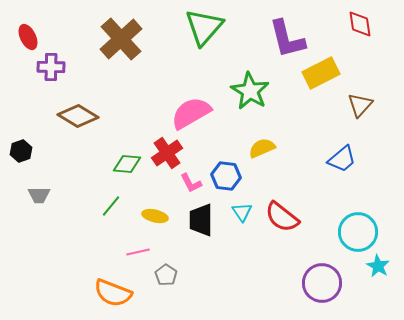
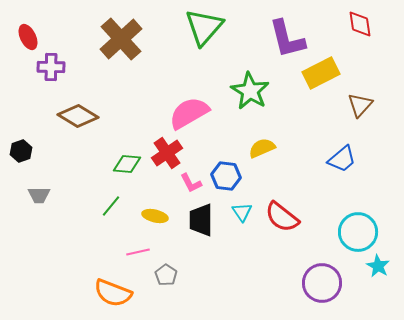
pink semicircle: moved 2 px left
